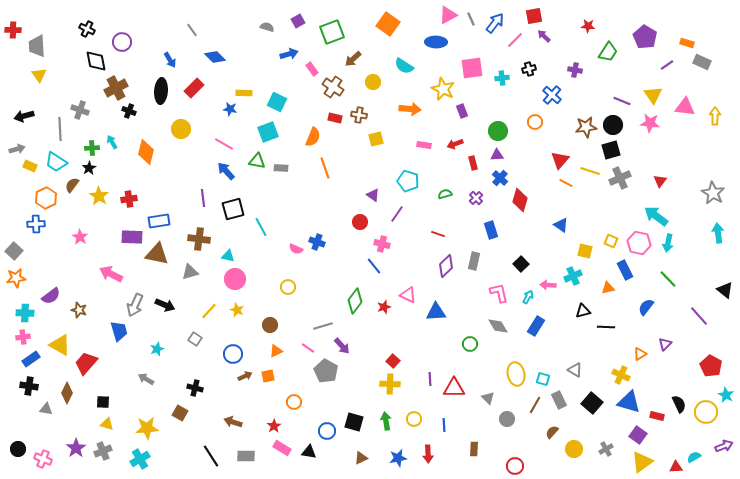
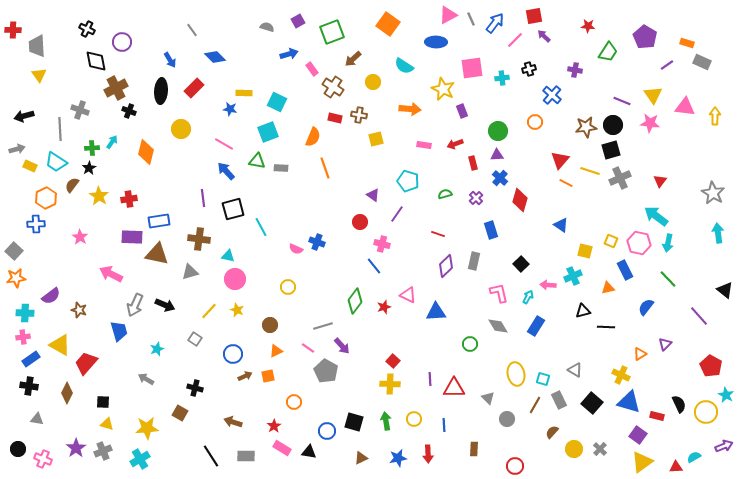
cyan arrow at (112, 142): rotated 64 degrees clockwise
gray triangle at (46, 409): moved 9 px left, 10 px down
gray cross at (606, 449): moved 6 px left; rotated 16 degrees counterclockwise
